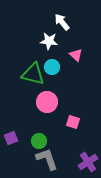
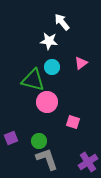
pink triangle: moved 5 px right, 8 px down; rotated 40 degrees clockwise
green triangle: moved 6 px down
